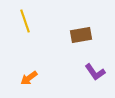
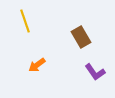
brown rectangle: moved 2 px down; rotated 70 degrees clockwise
orange arrow: moved 8 px right, 13 px up
